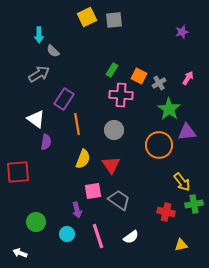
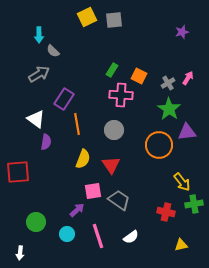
gray cross: moved 9 px right
purple arrow: rotated 119 degrees counterclockwise
white arrow: rotated 104 degrees counterclockwise
